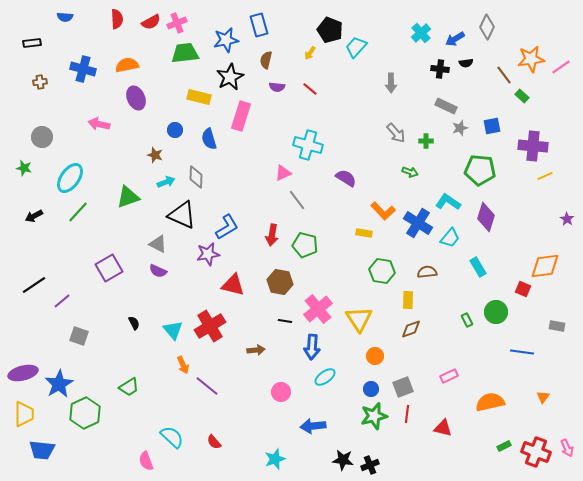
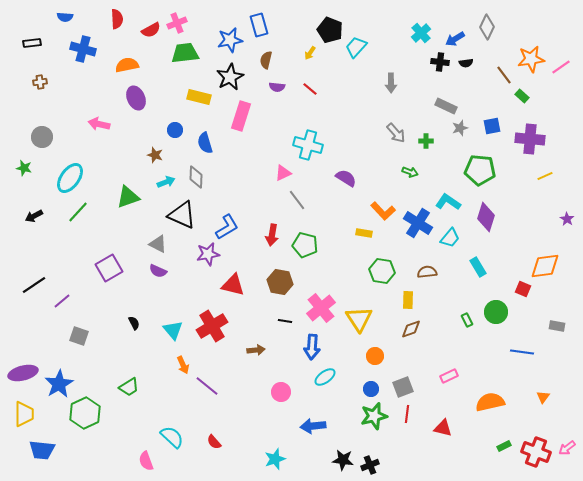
red semicircle at (151, 22): moved 8 px down
blue star at (226, 40): moved 4 px right
blue cross at (83, 69): moved 20 px up
black cross at (440, 69): moved 7 px up
blue semicircle at (209, 139): moved 4 px left, 4 px down
purple cross at (533, 146): moved 3 px left, 7 px up
pink cross at (318, 309): moved 3 px right, 1 px up
red cross at (210, 326): moved 2 px right
pink arrow at (567, 448): rotated 78 degrees clockwise
